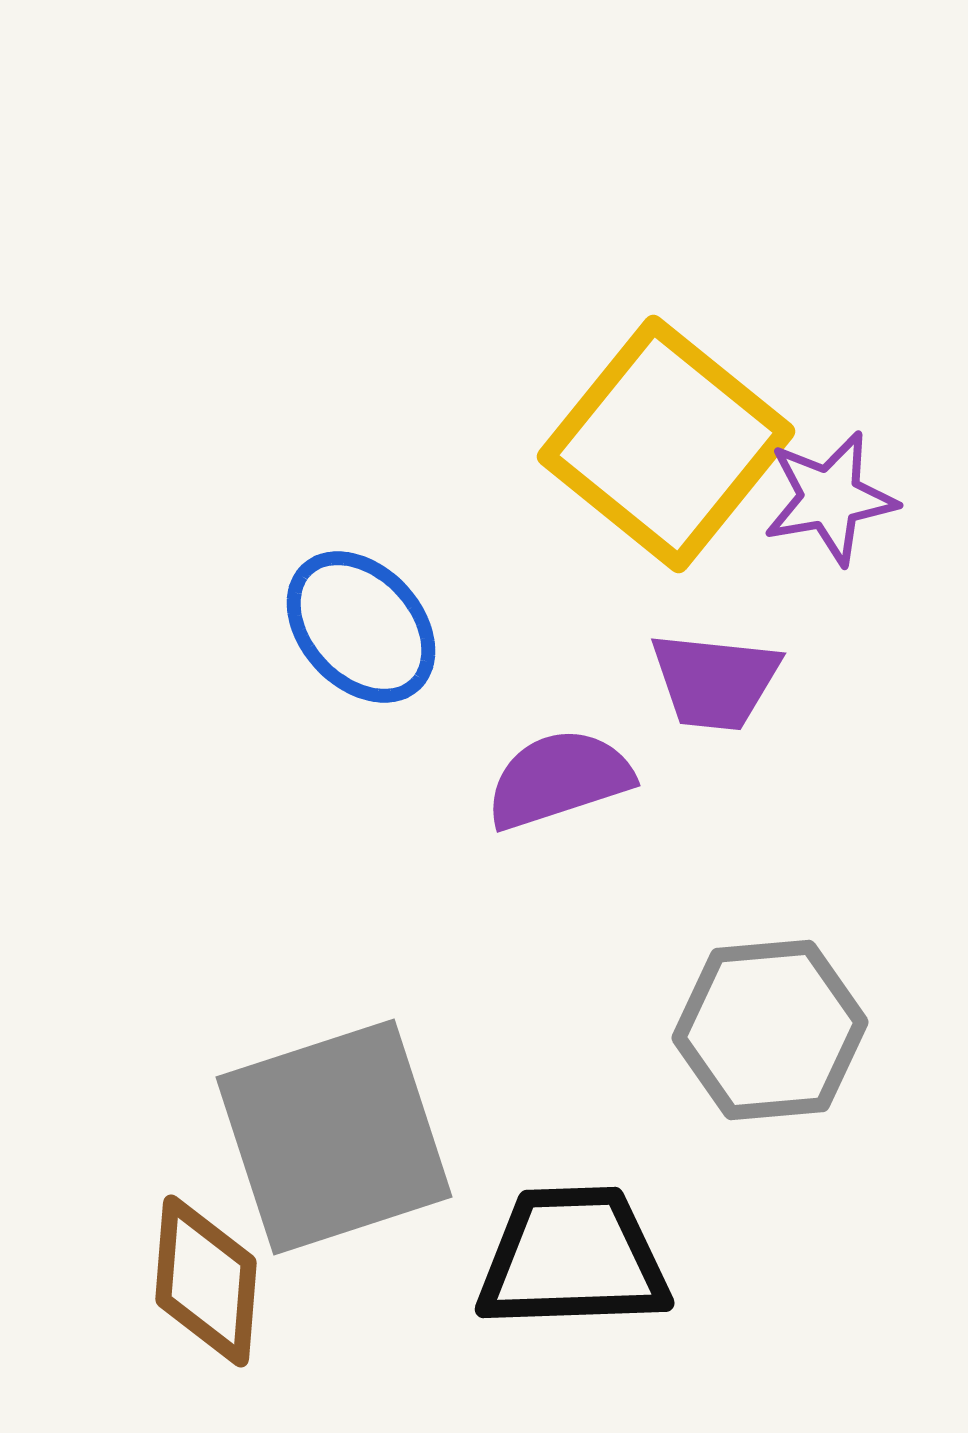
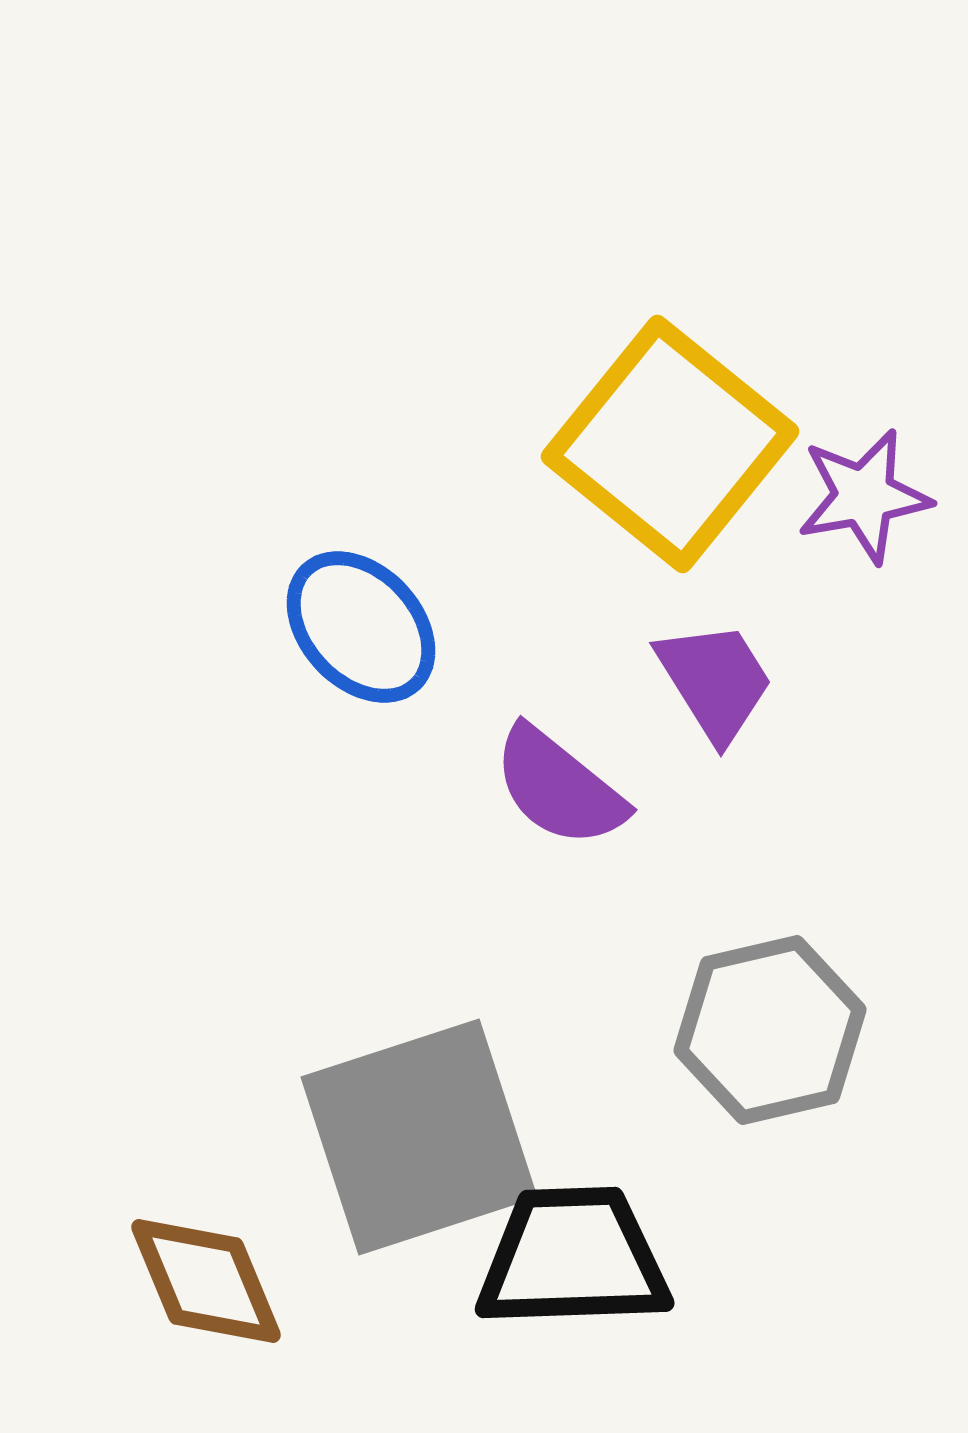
yellow square: moved 4 px right
purple star: moved 34 px right, 2 px up
purple trapezoid: rotated 128 degrees counterclockwise
purple semicircle: moved 8 px down; rotated 123 degrees counterclockwise
gray hexagon: rotated 8 degrees counterclockwise
gray square: moved 85 px right
brown diamond: rotated 27 degrees counterclockwise
